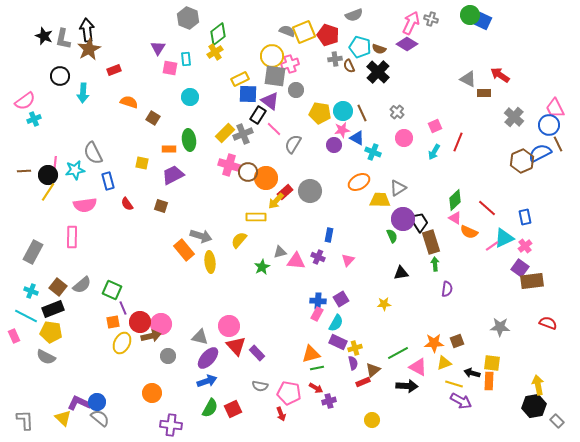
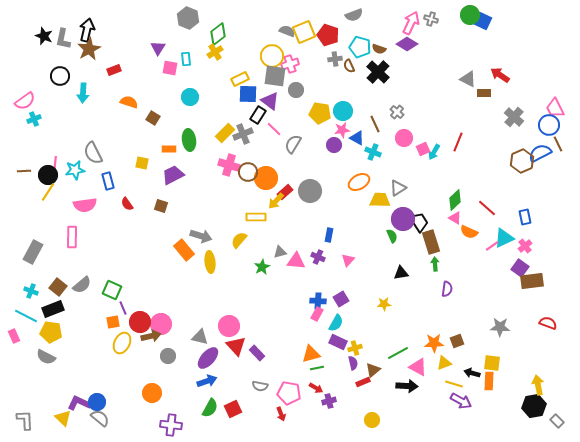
black arrow at (87, 30): rotated 20 degrees clockwise
brown line at (362, 113): moved 13 px right, 11 px down
pink square at (435, 126): moved 12 px left, 23 px down
